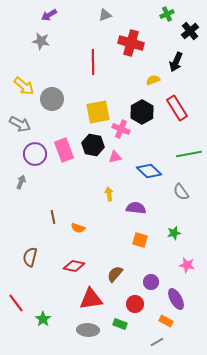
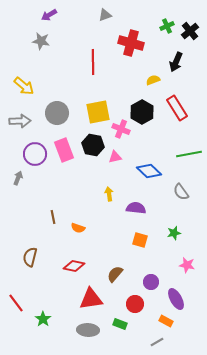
green cross at (167, 14): moved 12 px down
gray circle at (52, 99): moved 5 px right, 14 px down
gray arrow at (20, 124): moved 3 px up; rotated 30 degrees counterclockwise
gray arrow at (21, 182): moved 3 px left, 4 px up
